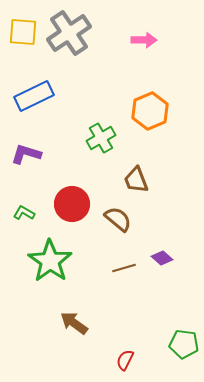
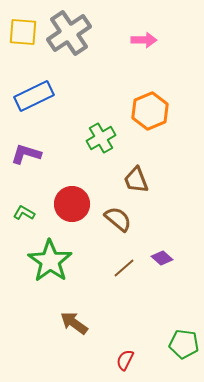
brown line: rotated 25 degrees counterclockwise
